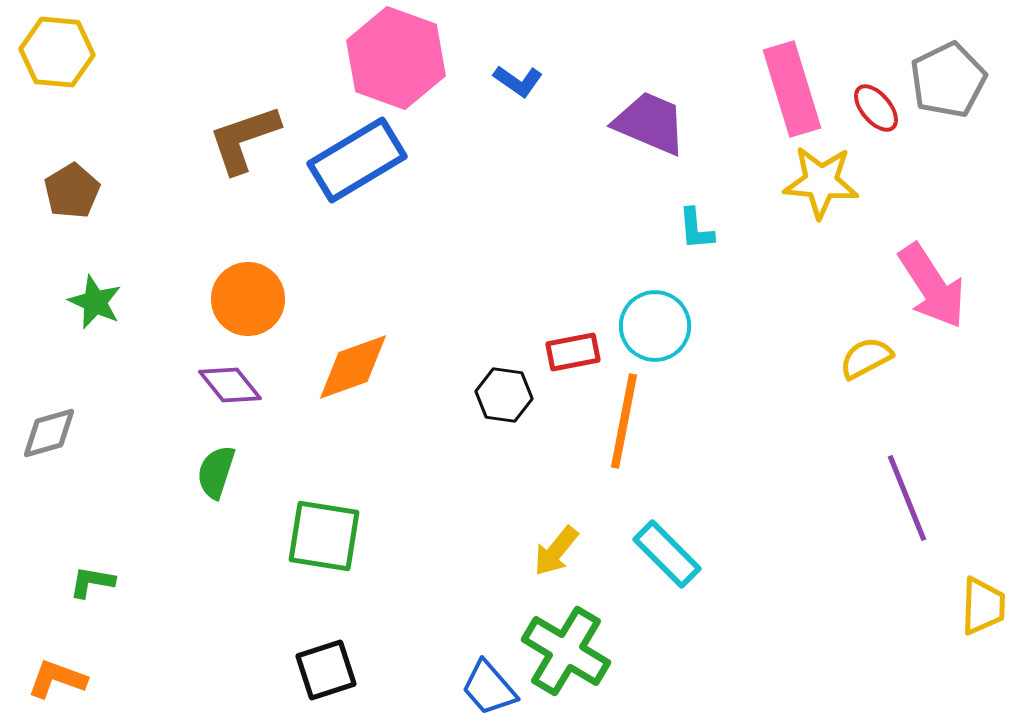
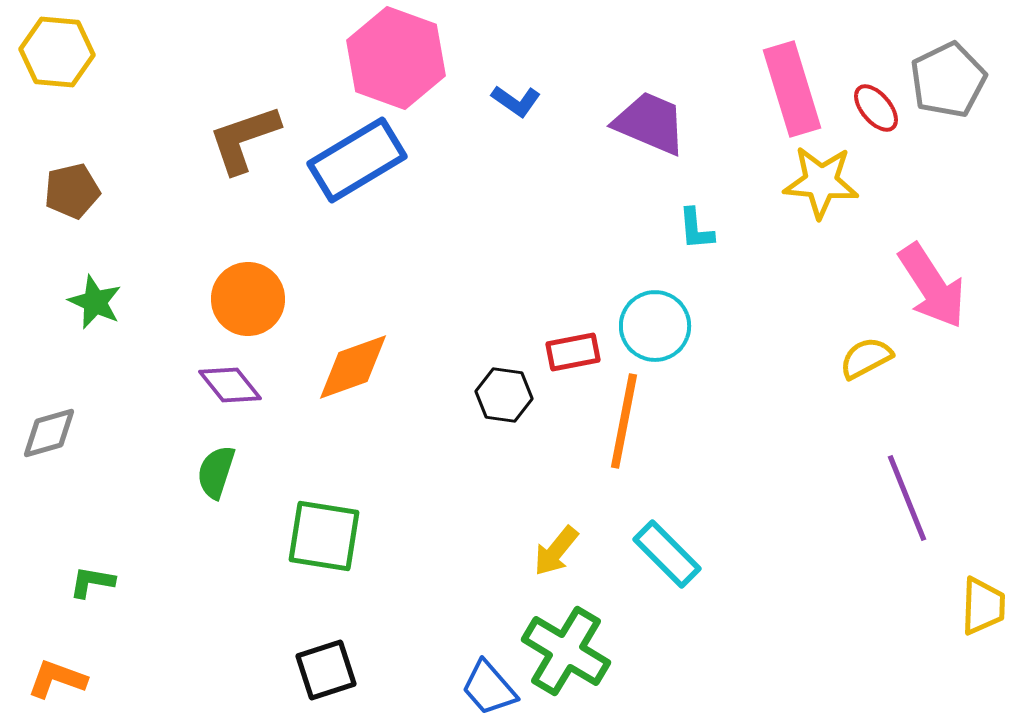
blue L-shape: moved 2 px left, 20 px down
brown pentagon: rotated 18 degrees clockwise
